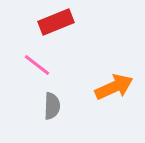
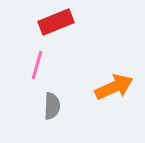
pink line: rotated 68 degrees clockwise
